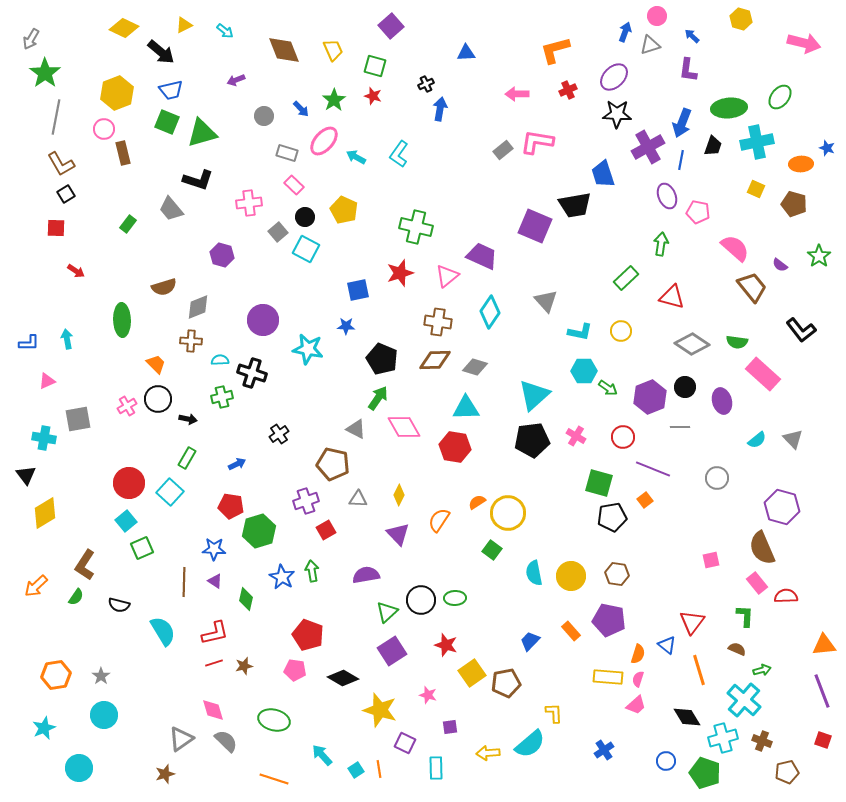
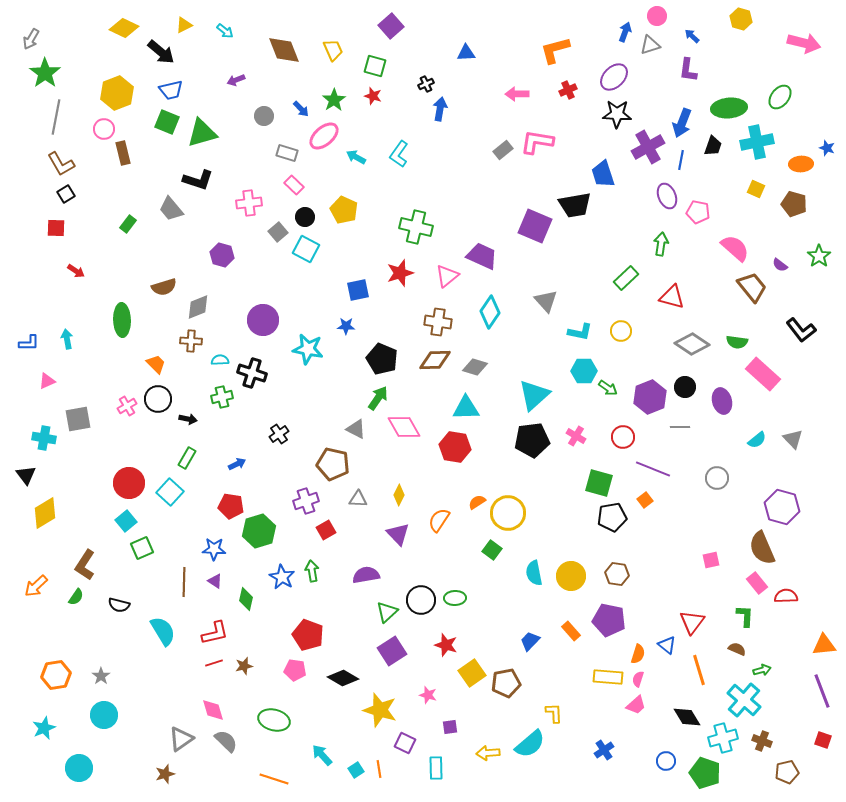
pink ellipse at (324, 141): moved 5 px up; rotated 8 degrees clockwise
